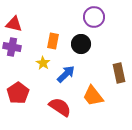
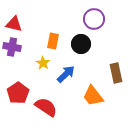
purple circle: moved 2 px down
brown rectangle: moved 3 px left
red semicircle: moved 14 px left
